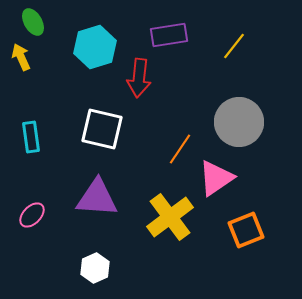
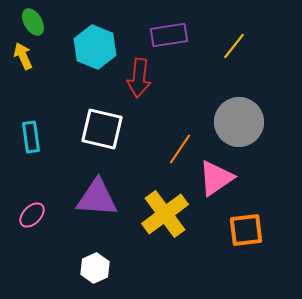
cyan hexagon: rotated 21 degrees counterclockwise
yellow arrow: moved 2 px right, 1 px up
yellow cross: moved 5 px left, 3 px up
orange square: rotated 15 degrees clockwise
